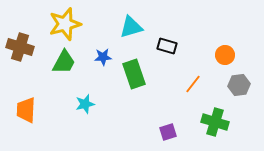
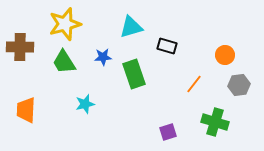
brown cross: rotated 16 degrees counterclockwise
green trapezoid: rotated 120 degrees clockwise
orange line: moved 1 px right
